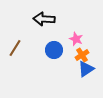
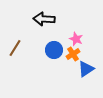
orange cross: moved 9 px left, 1 px up
